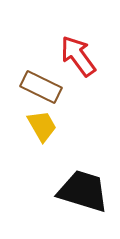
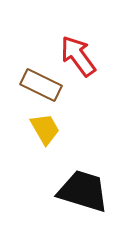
brown rectangle: moved 2 px up
yellow trapezoid: moved 3 px right, 3 px down
